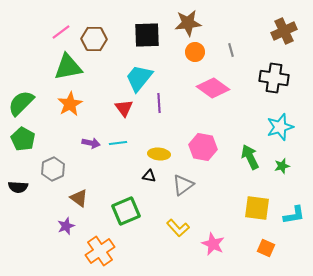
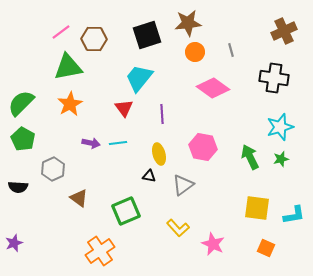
black square: rotated 16 degrees counterclockwise
purple line: moved 3 px right, 11 px down
yellow ellipse: rotated 70 degrees clockwise
green star: moved 1 px left, 7 px up
purple star: moved 52 px left, 17 px down
